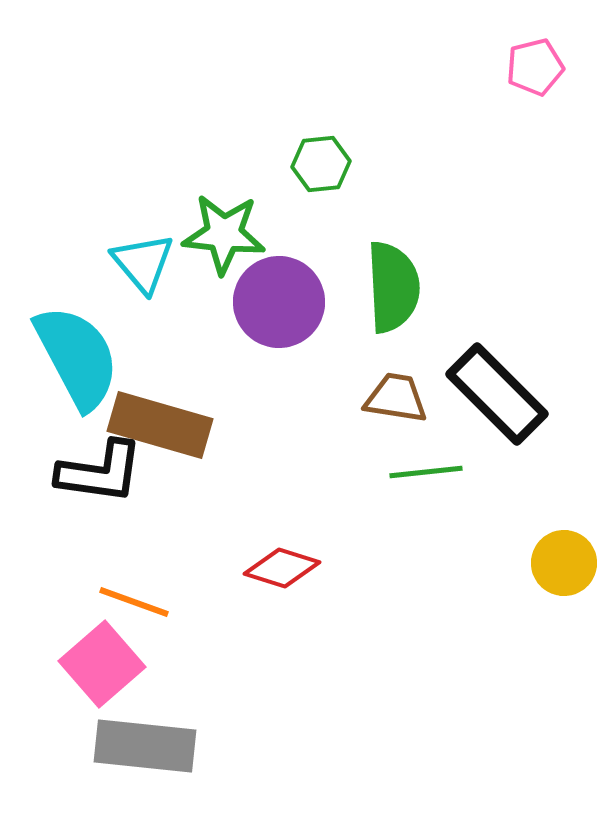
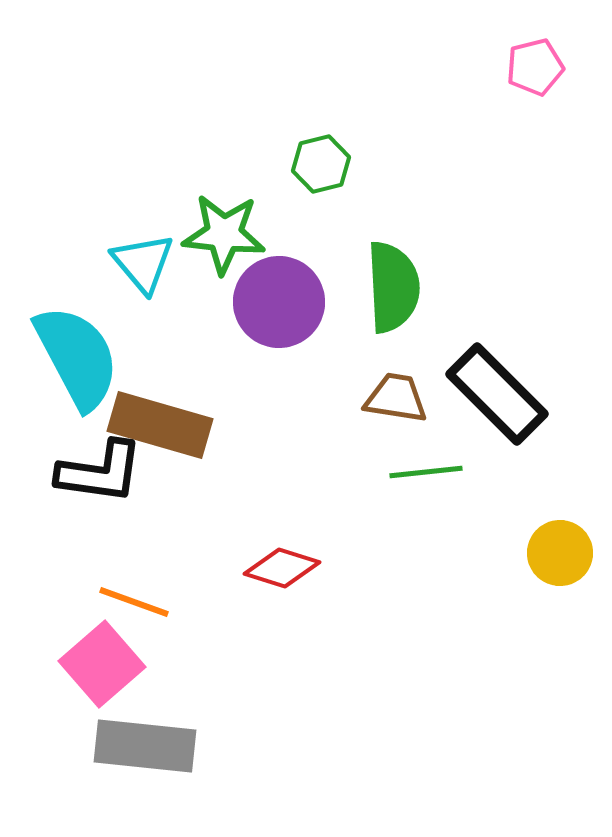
green hexagon: rotated 8 degrees counterclockwise
yellow circle: moved 4 px left, 10 px up
